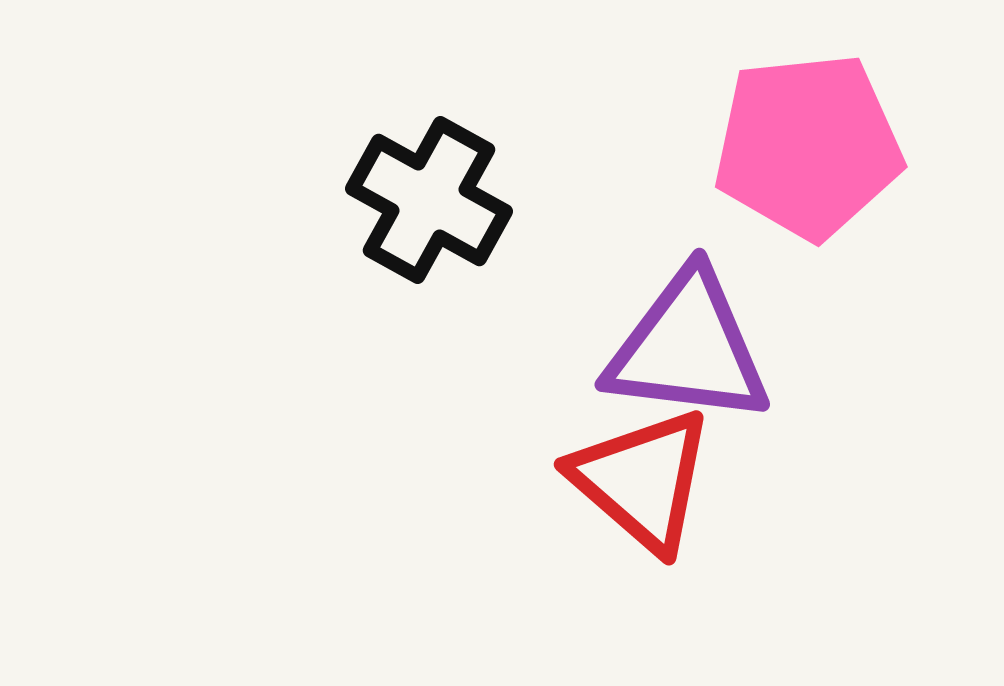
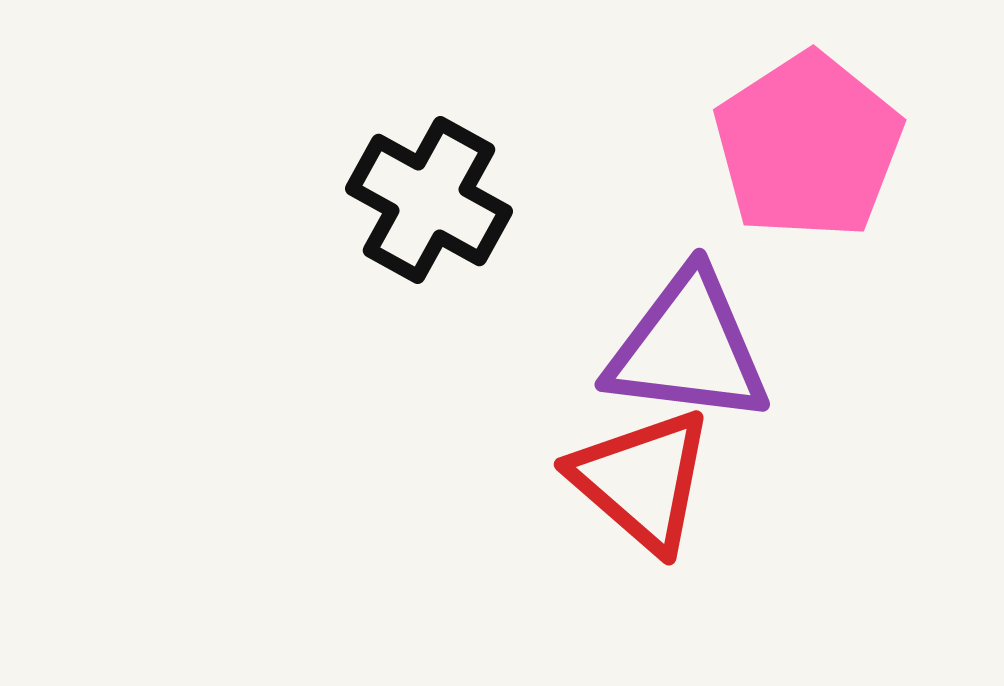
pink pentagon: rotated 27 degrees counterclockwise
